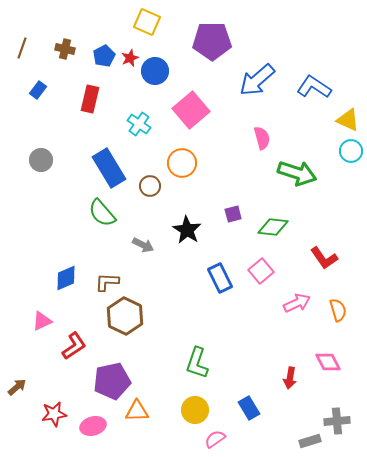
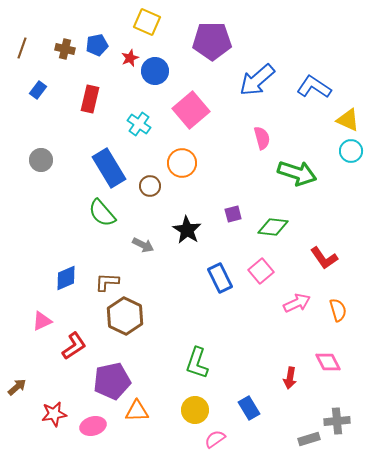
blue pentagon at (104, 56): moved 7 px left, 11 px up; rotated 15 degrees clockwise
gray rectangle at (310, 441): moved 1 px left, 2 px up
